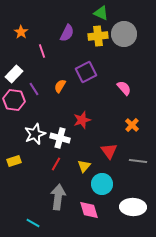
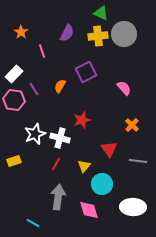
red triangle: moved 2 px up
